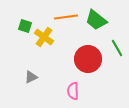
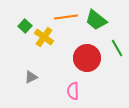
green square: rotated 24 degrees clockwise
red circle: moved 1 px left, 1 px up
